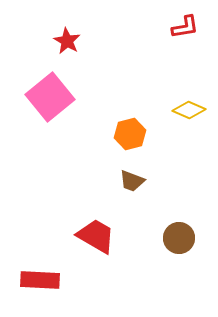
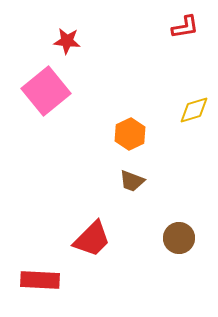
red star: rotated 24 degrees counterclockwise
pink square: moved 4 px left, 6 px up
yellow diamond: moved 5 px right; rotated 40 degrees counterclockwise
orange hexagon: rotated 12 degrees counterclockwise
red trapezoid: moved 4 px left, 3 px down; rotated 105 degrees clockwise
